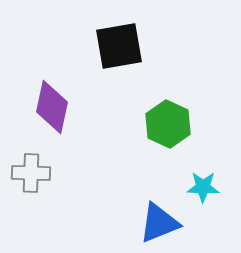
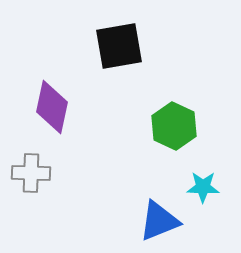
green hexagon: moved 6 px right, 2 px down
blue triangle: moved 2 px up
